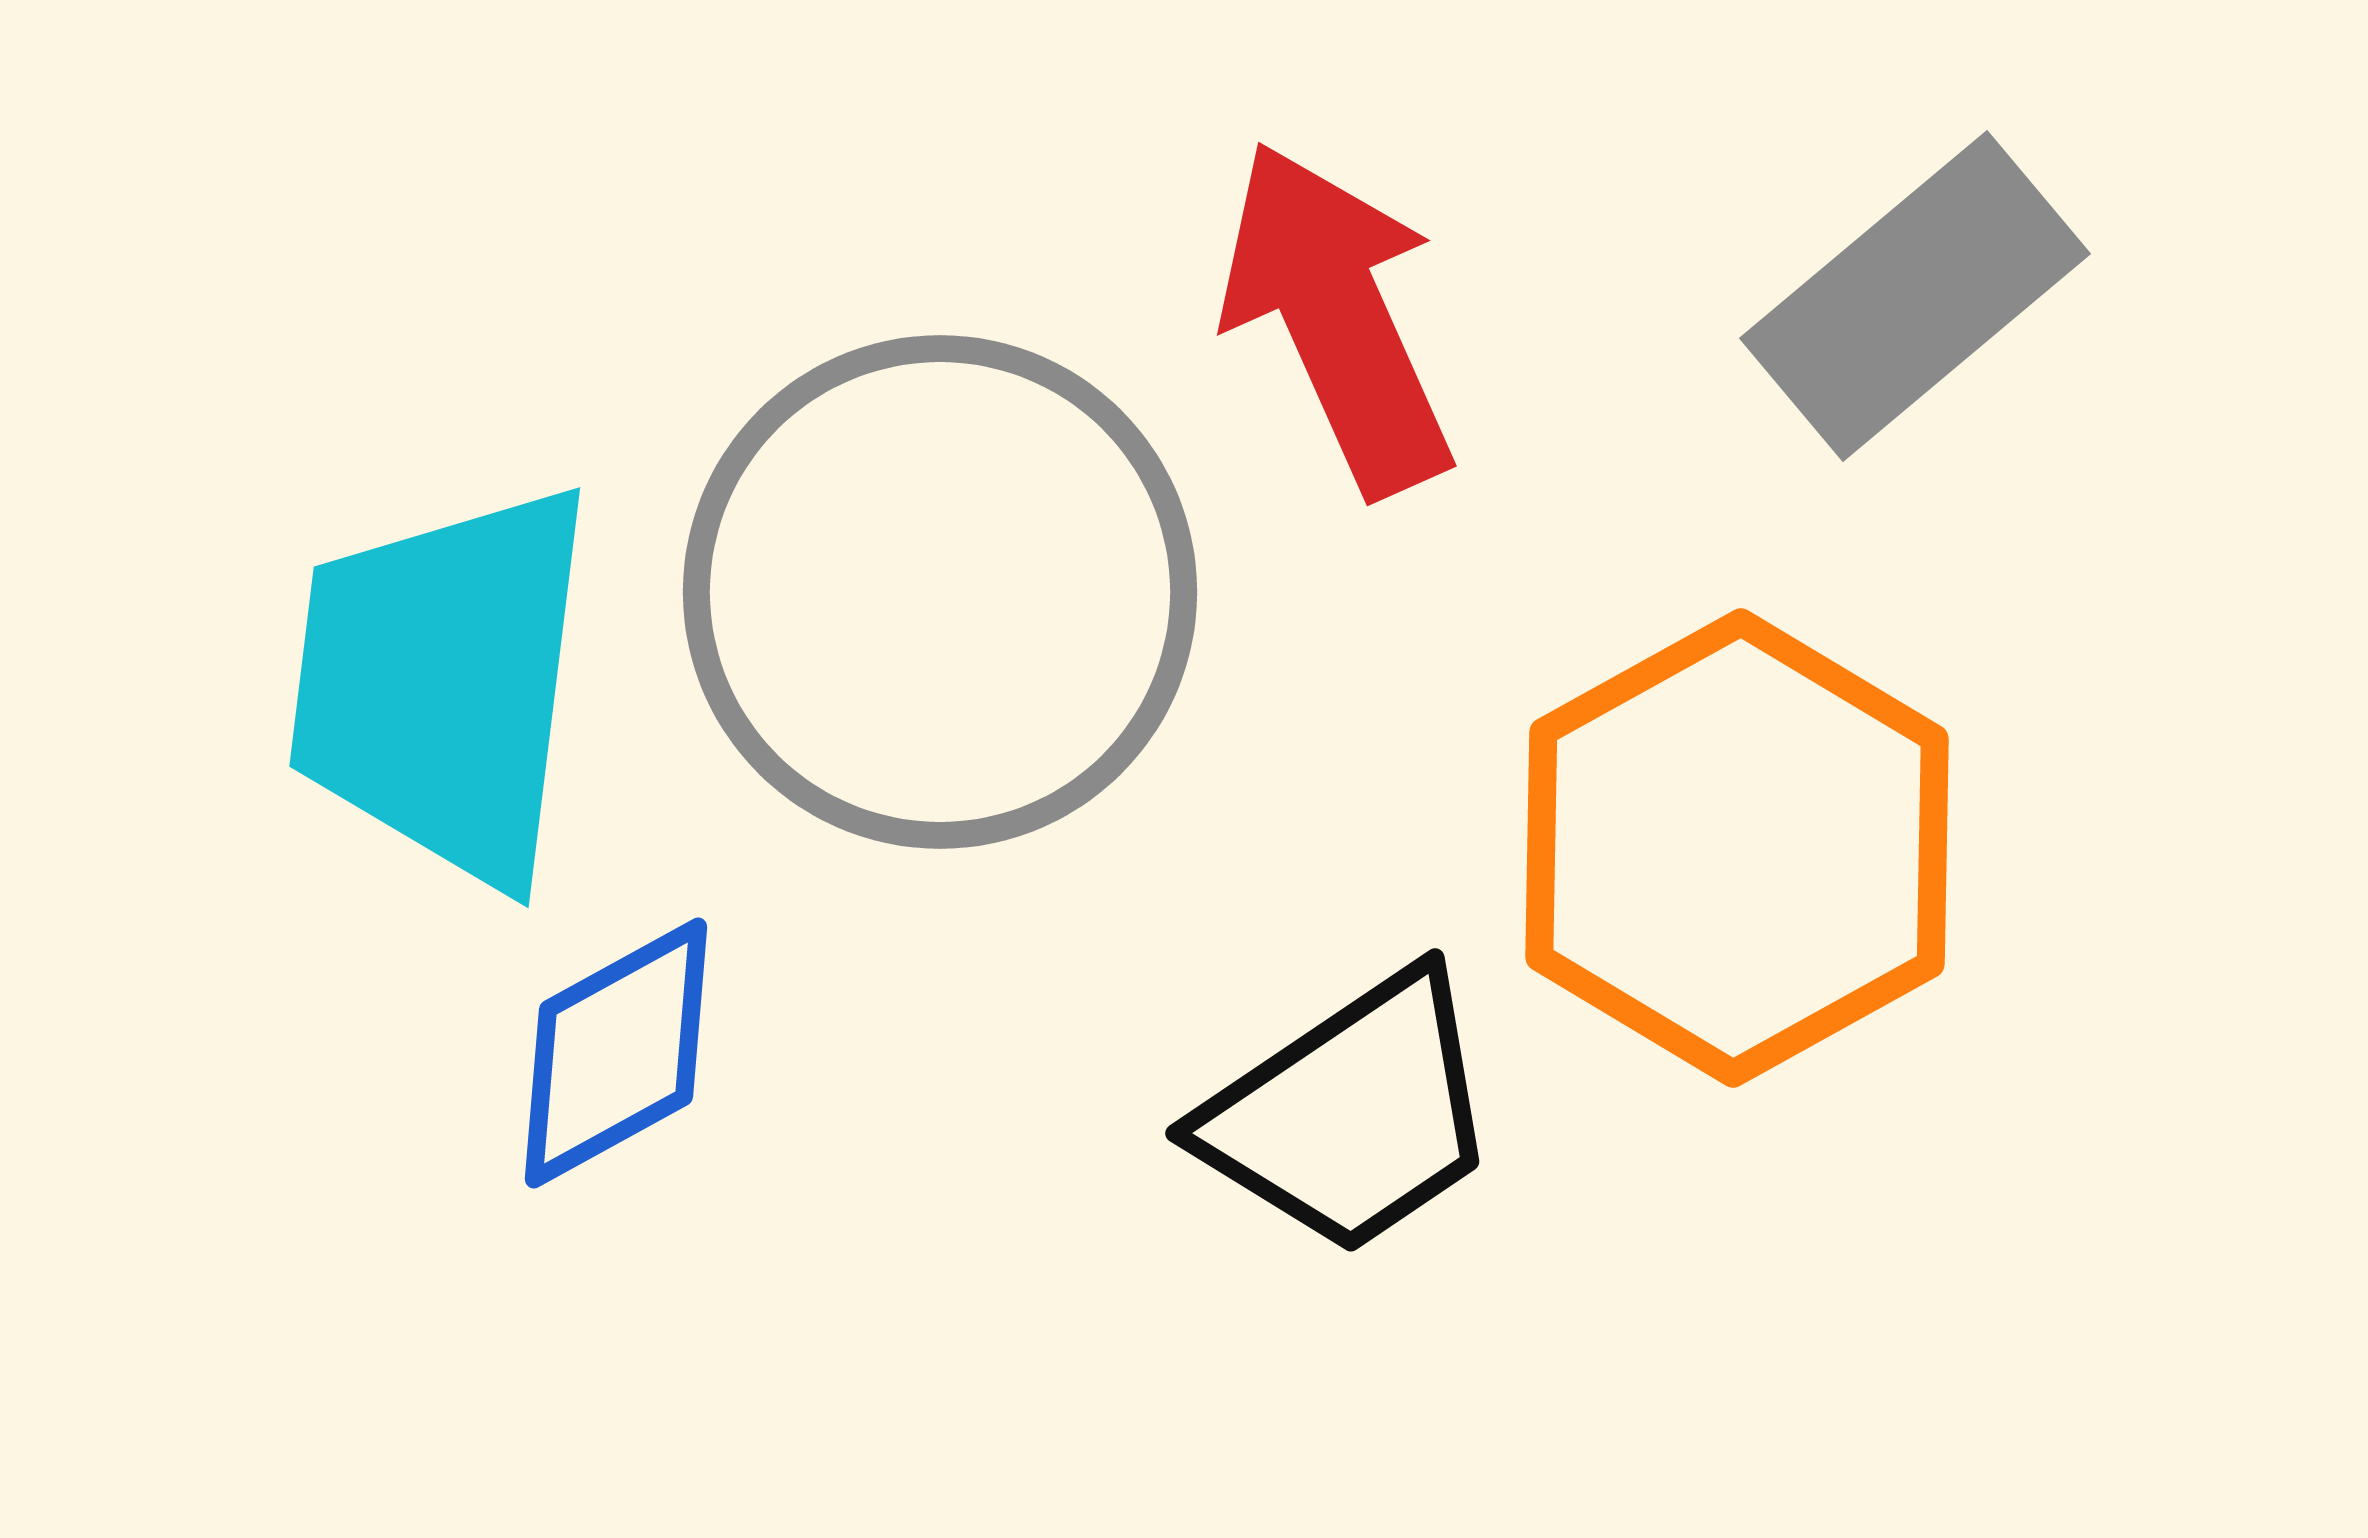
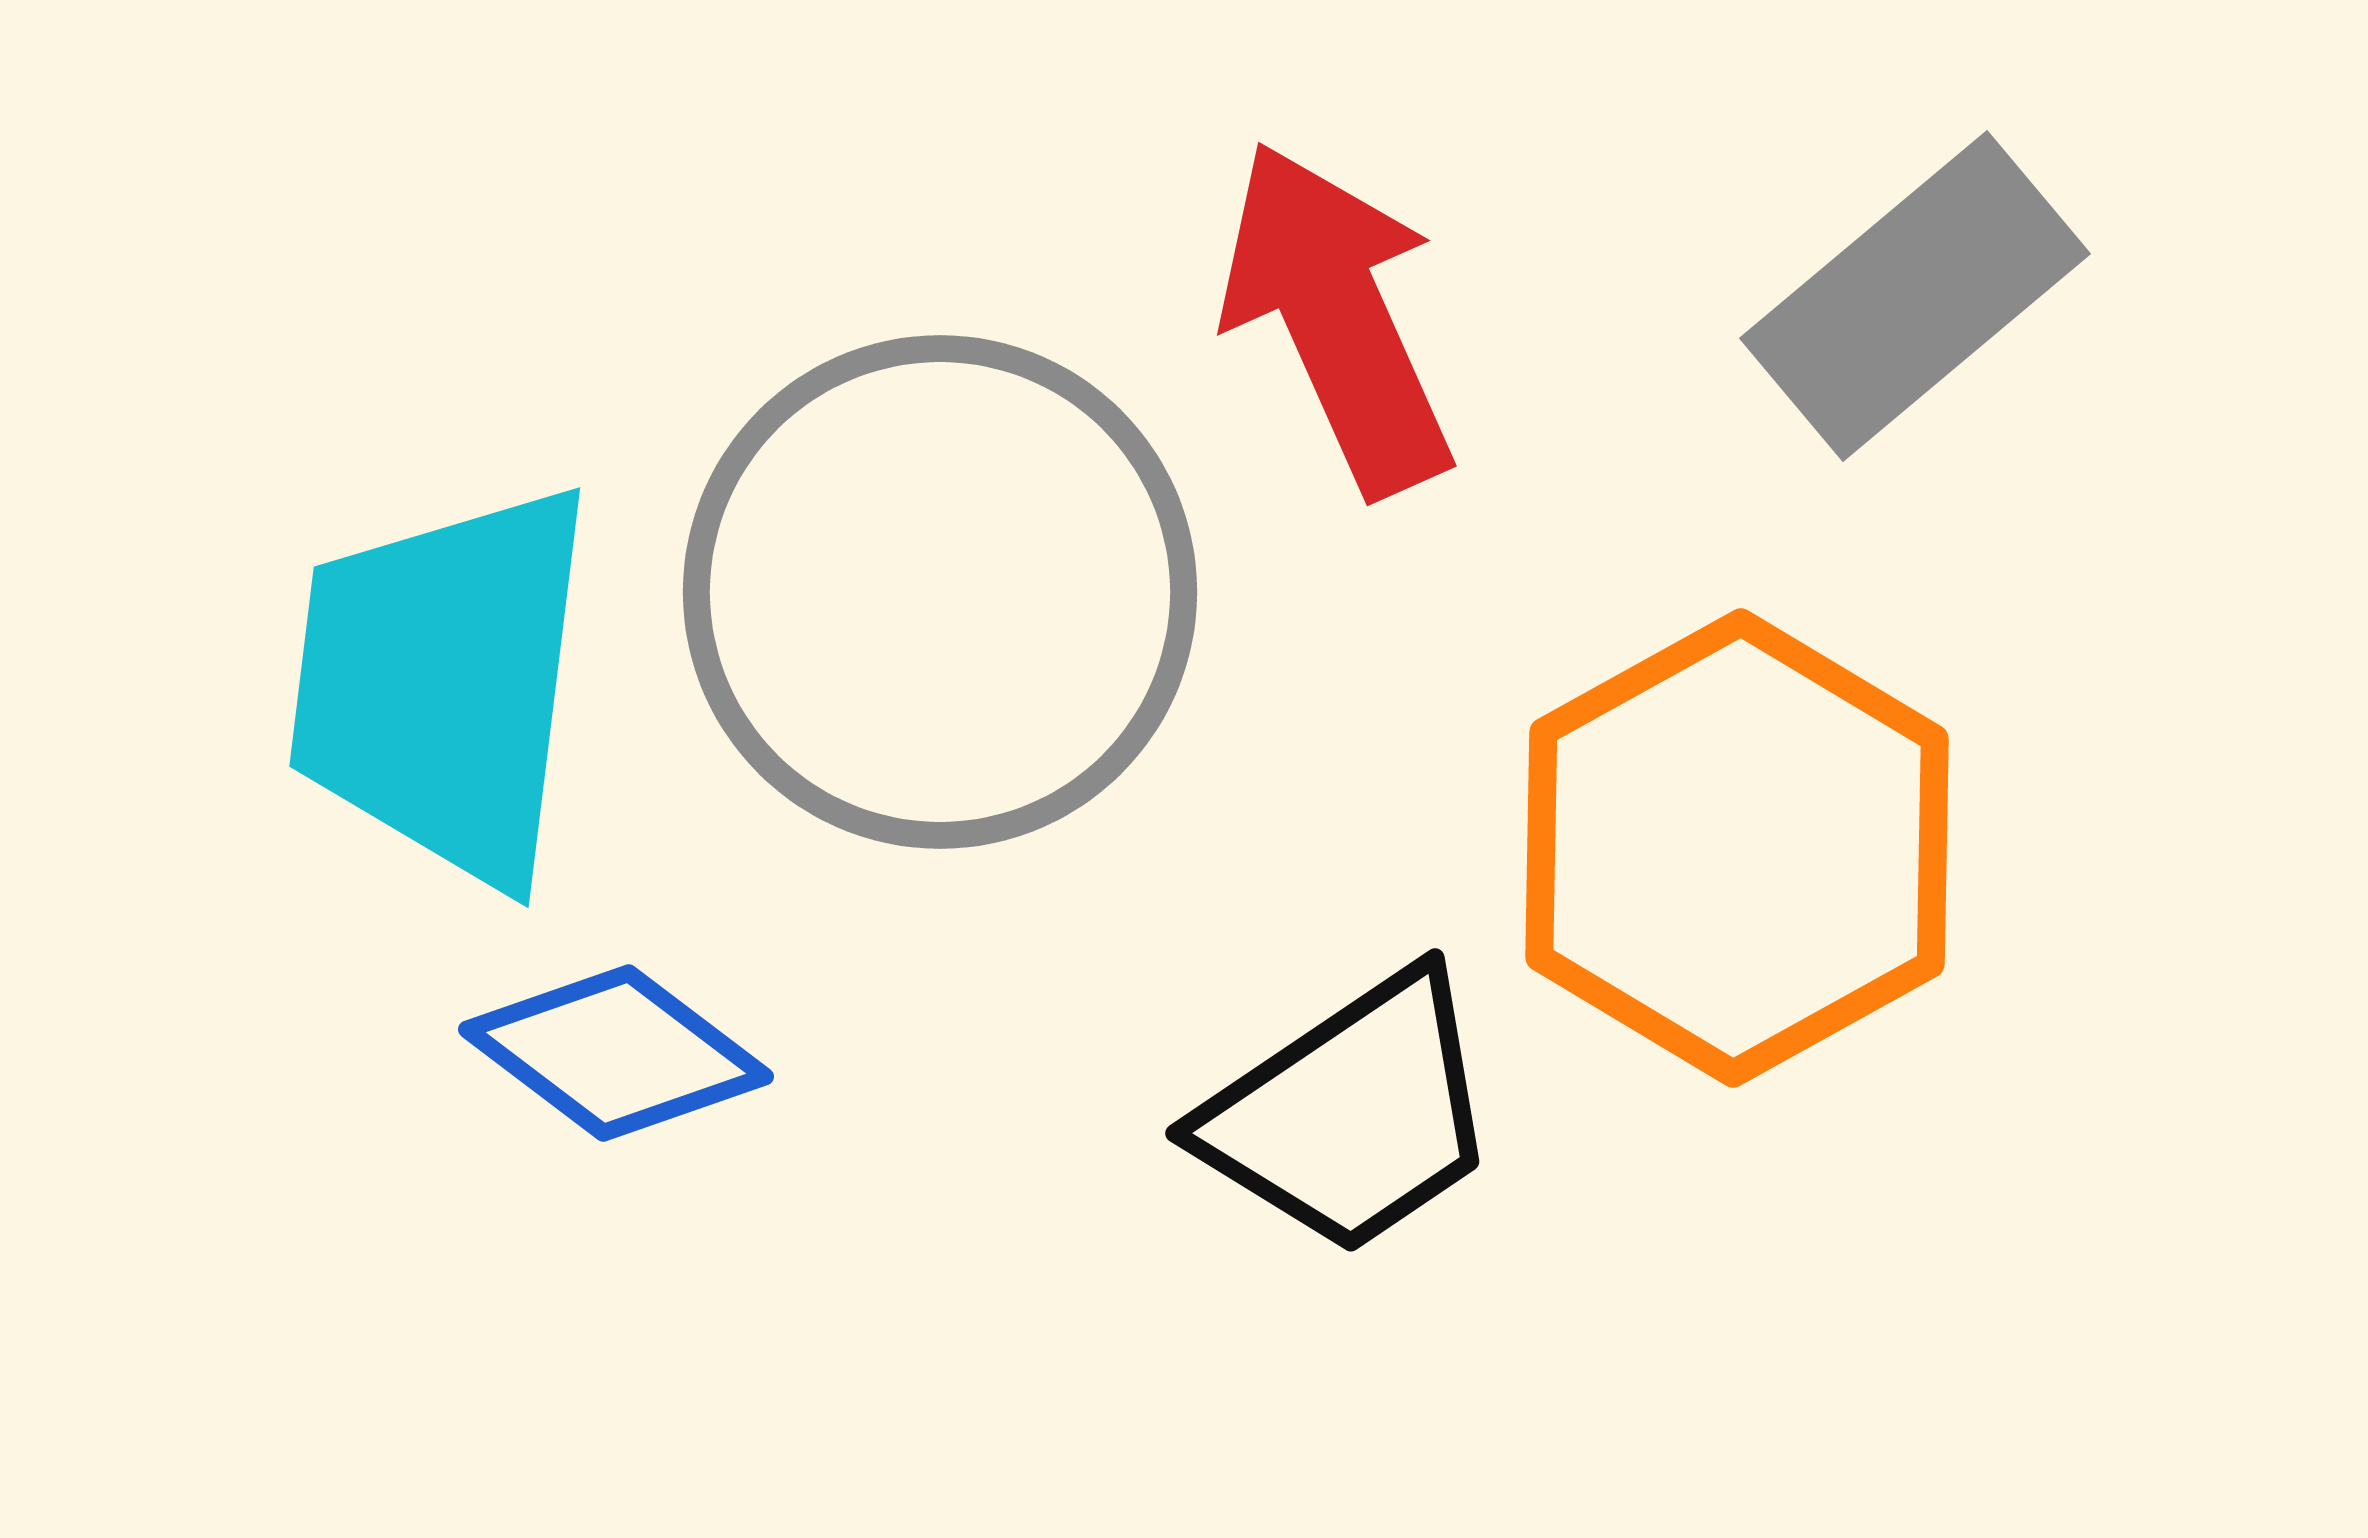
blue diamond: rotated 66 degrees clockwise
